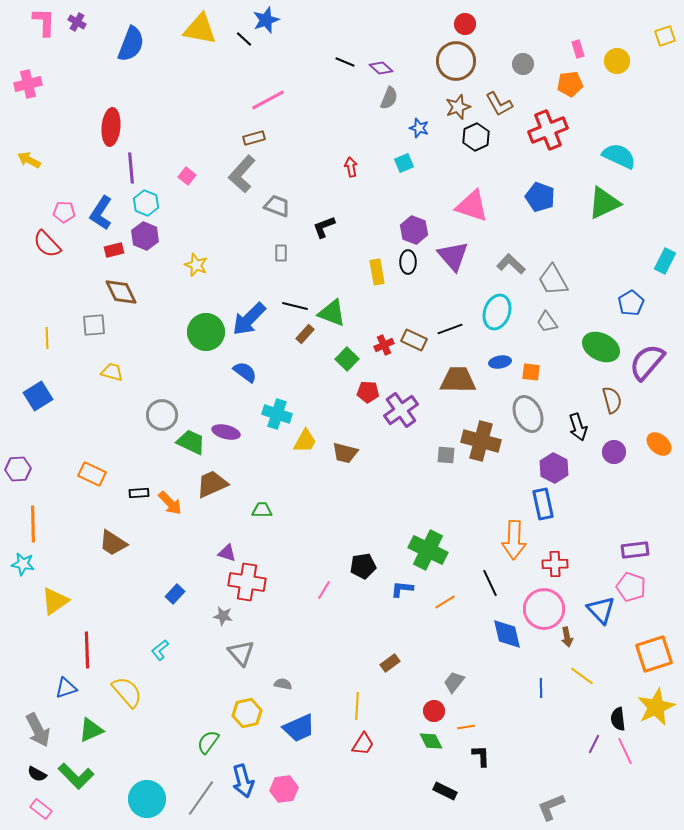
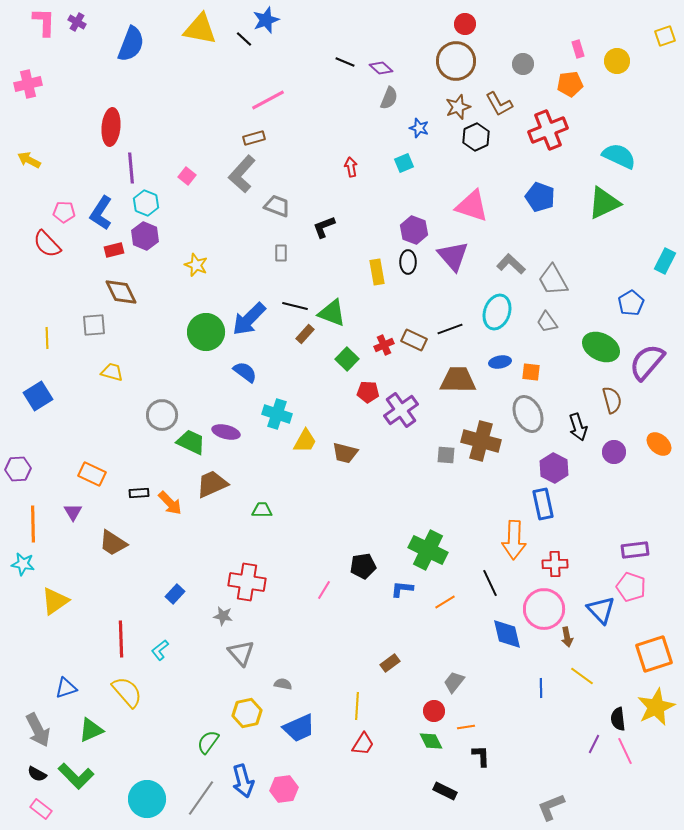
purple triangle at (227, 553): moved 154 px left, 41 px up; rotated 42 degrees clockwise
red line at (87, 650): moved 34 px right, 11 px up
